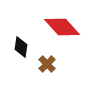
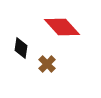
black diamond: moved 1 px down
